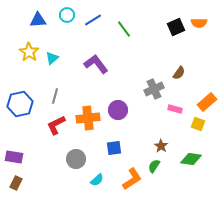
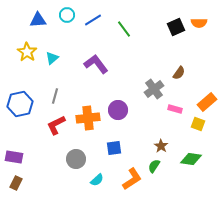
yellow star: moved 2 px left
gray cross: rotated 12 degrees counterclockwise
